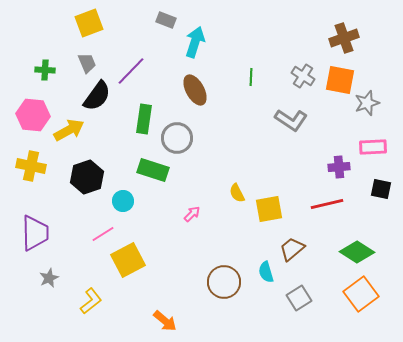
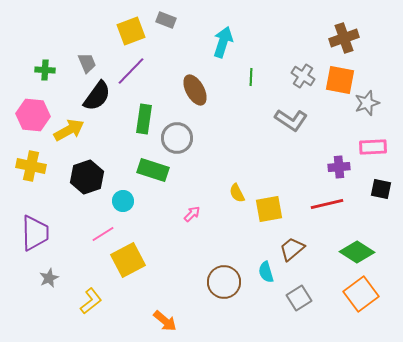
yellow square at (89, 23): moved 42 px right, 8 px down
cyan arrow at (195, 42): moved 28 px right
